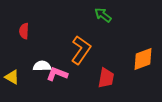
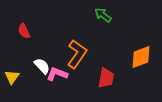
red semicircle: rotated 28 degrees counterclockwise
orange L-shape: moved 4 px left, 4 px down
orange diamond: moved 2 px left, 2 px up
white semicircle: rotated 48 degrees clockwise
yellow triangle: rotated 35 degrees clockwise
